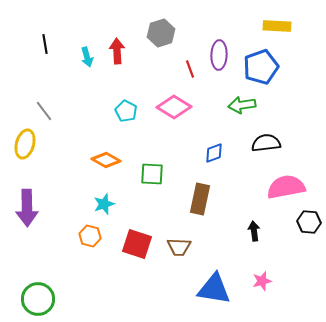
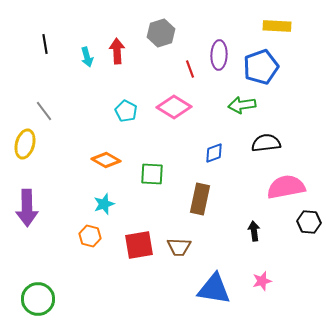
red square: moved 2 px right, 1 px down; rotated 28 degrees counterclockwise
